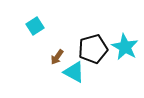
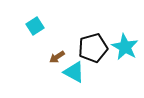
black pentagon: moved 1 px up
brown arrow: rotated 21 degrees clockwise
